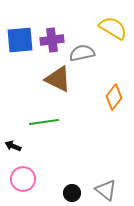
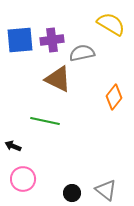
yellow semicircle: moved 2 px left, 4 px up
green line: moved 1 px right, 1 px up; rotated 20 degrees clockwise
